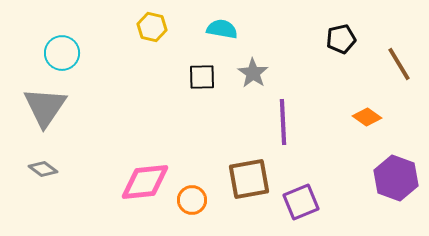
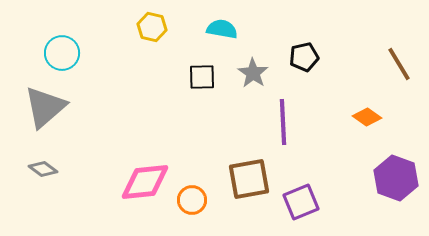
black pentagon: moved 37 px left, 18 px down
gray triangle: rotated 15 degrees clockwise
